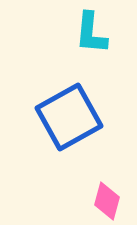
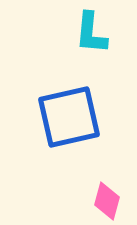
blue square: rotated 16 degrees clockwise
